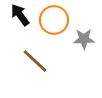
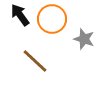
orange circle: moved 2 px left, 1 px up
gray star: rotated 20 degrees clockwise
